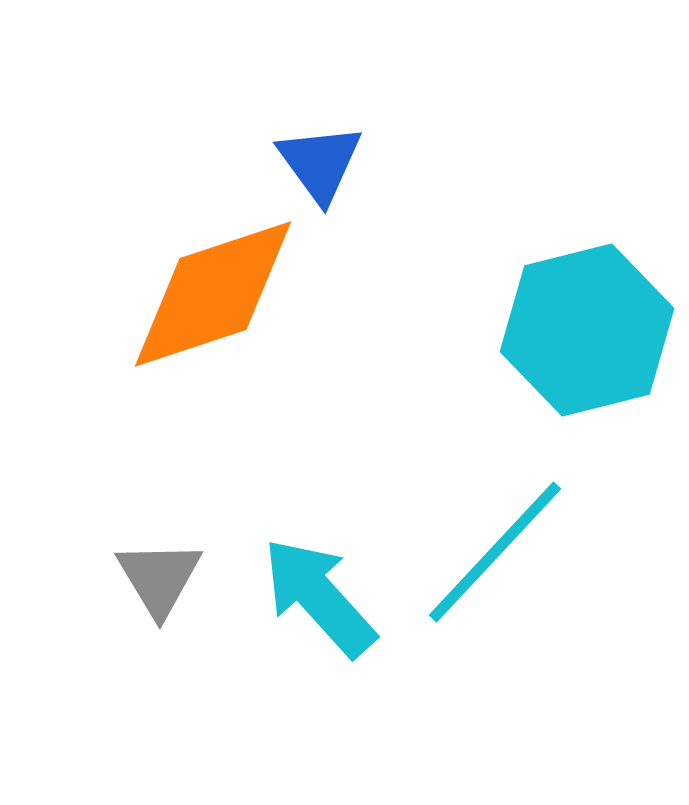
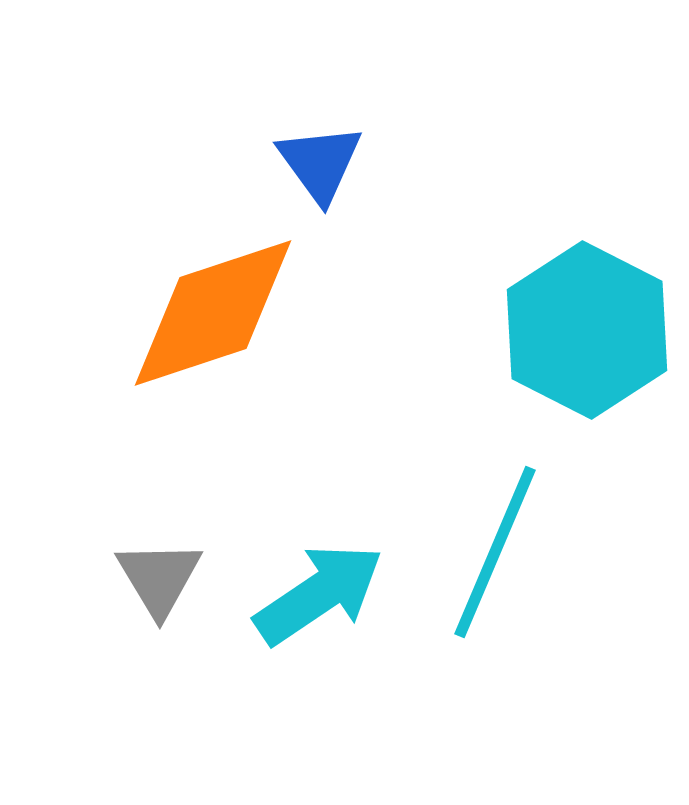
orange diamond: moved 19 px down
cyan hexagon: rotated 19 degrees counterclockwise
cyan line: rotated 20 degrees counterclockwise
cyan arrow: moved 3 px up; rotated 98 degrees clockwise
